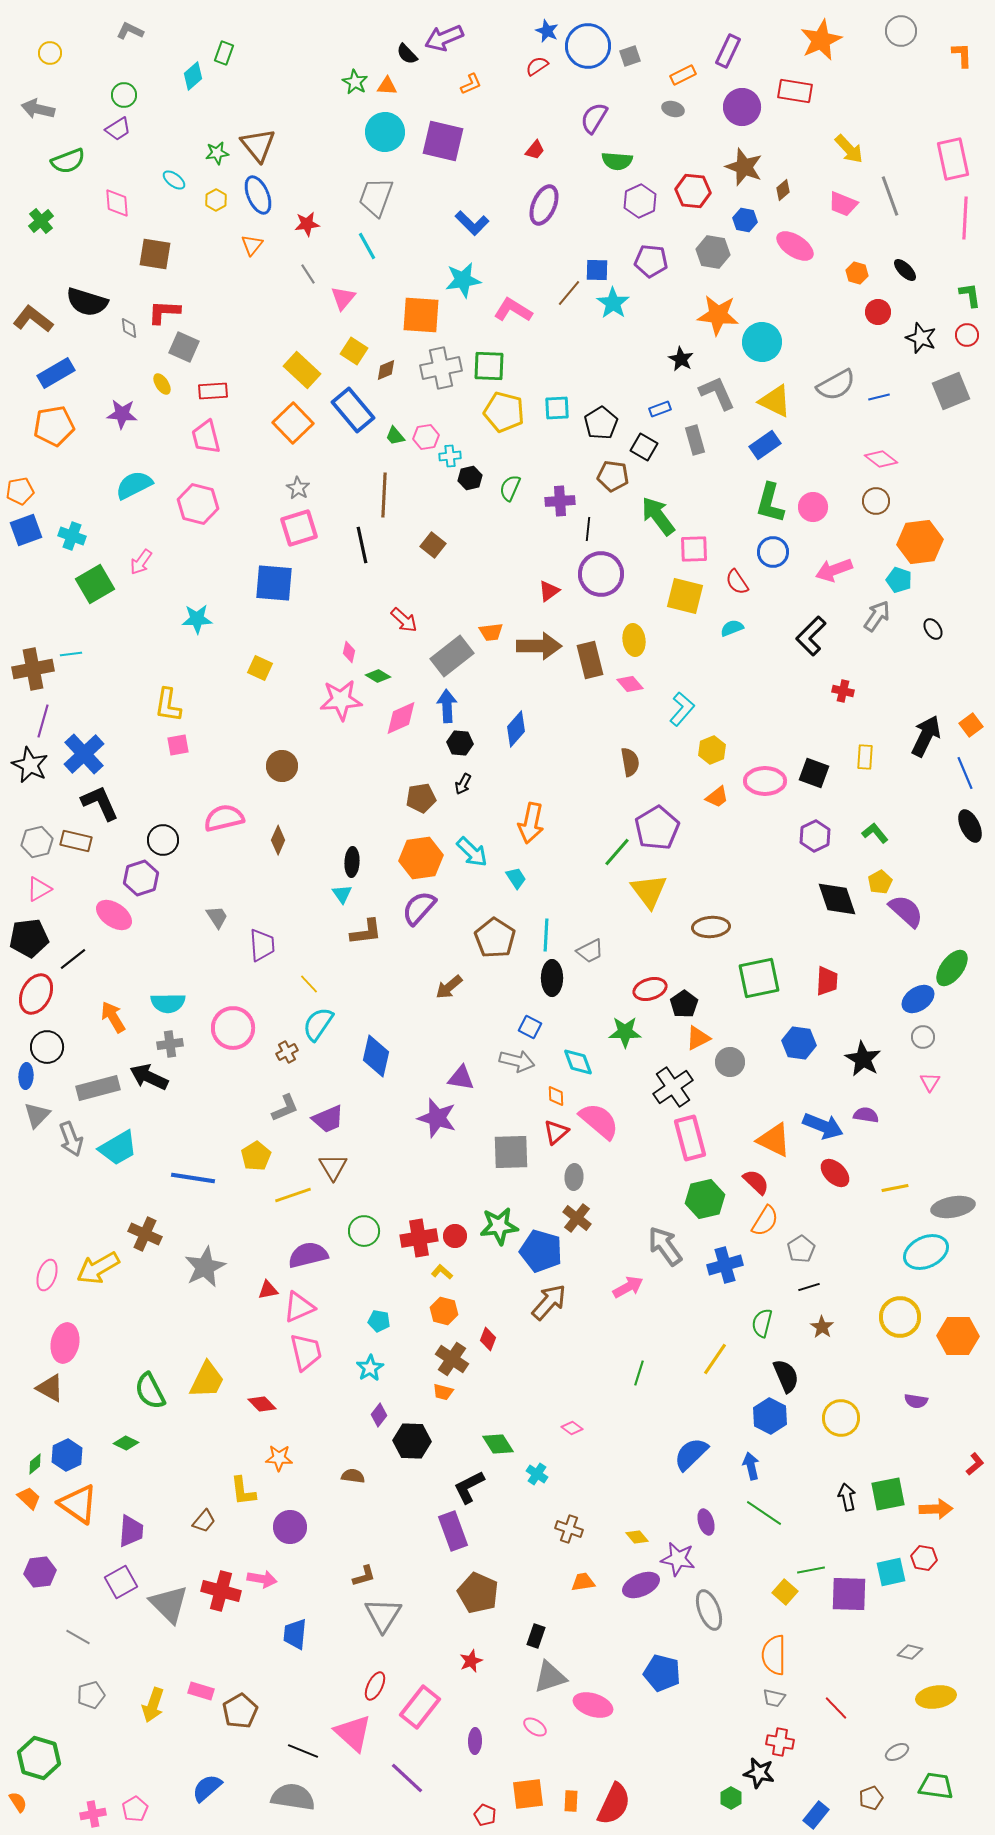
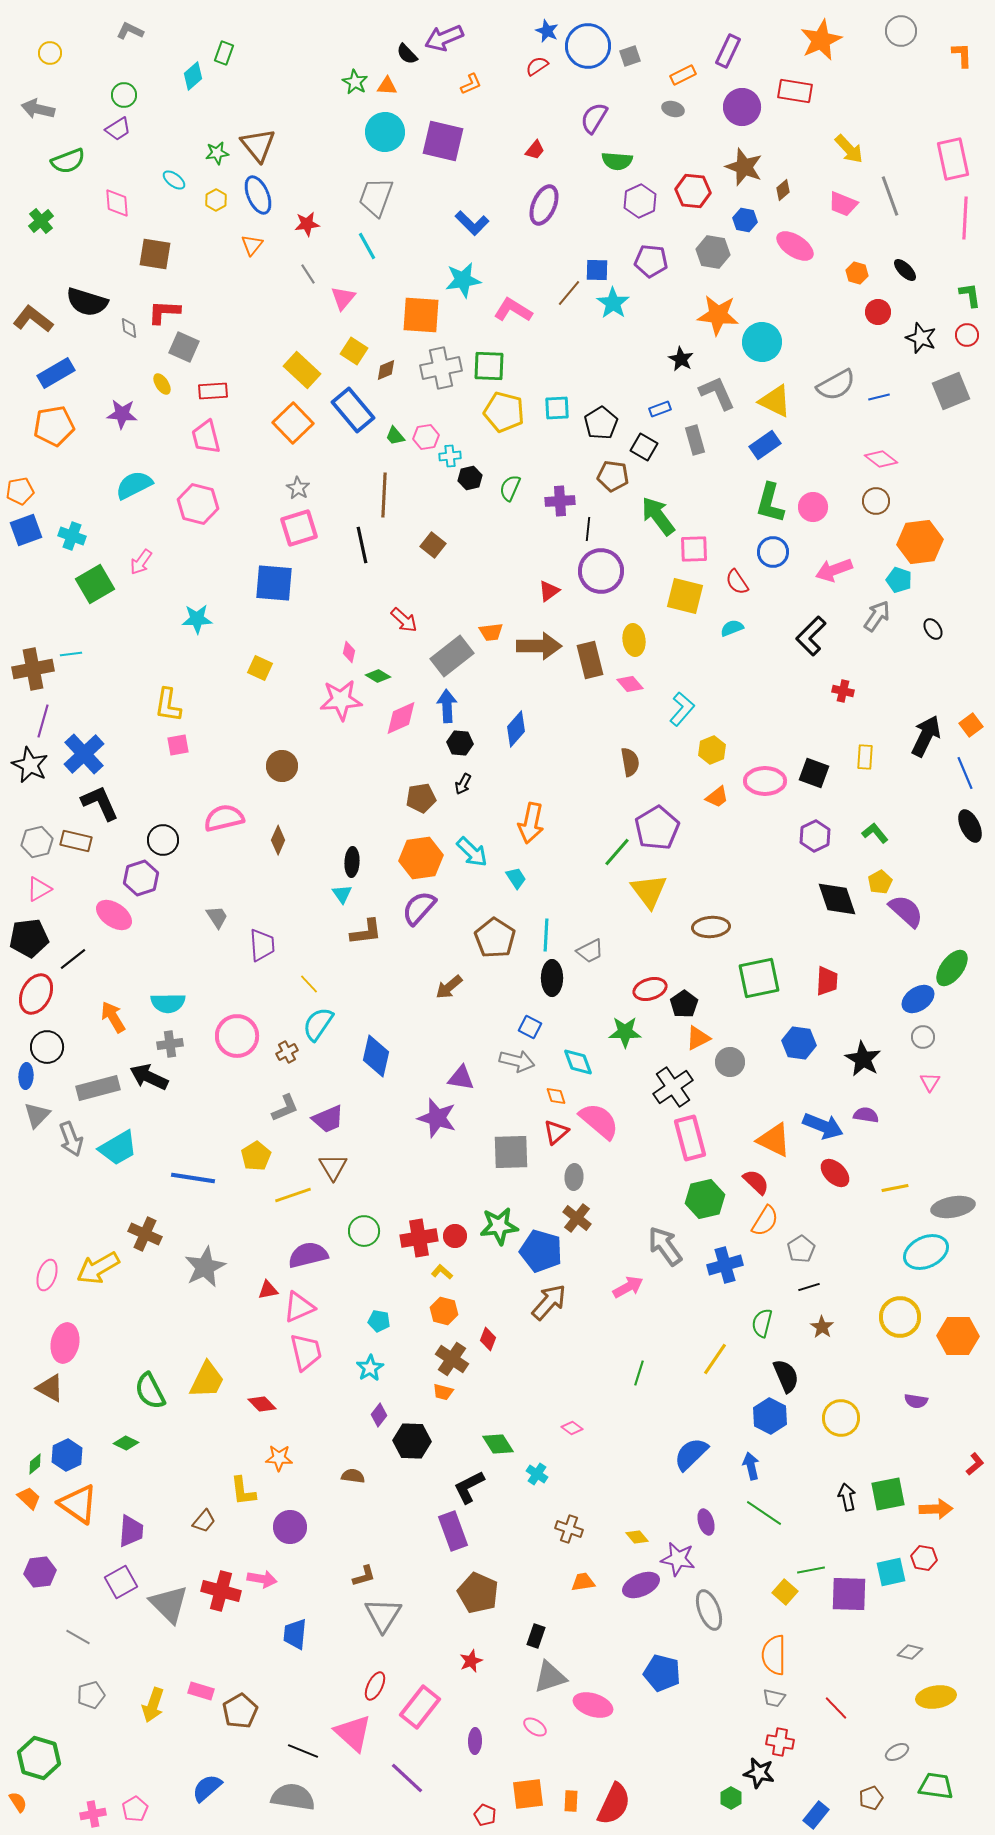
purple circle at (601, 574): moved 3 px up
pink circle at (233, 1028): moved 4 px right, 8 px down
orange diamond at (556, 1096): rotated 15 degrees counterclockwise
